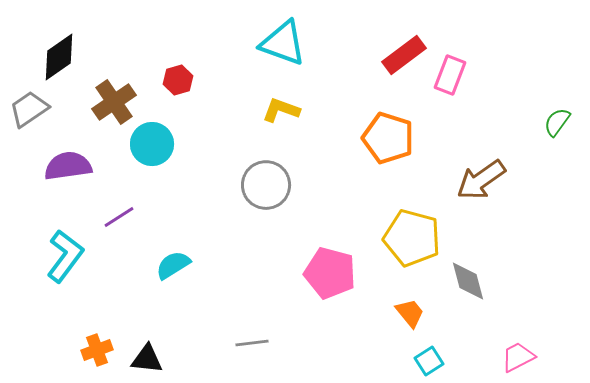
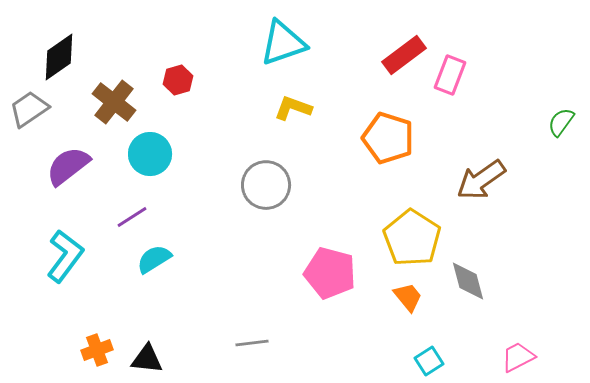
cyan triangle: rotated 39 degrees counterclockwise
brown cross: rotated 18 degrees counterclockwise
yellow L-shape: moved 12 px right, 2 px up
green semicircle: moved 4 px right
cyan circle: moved 2 px left, 10 px down
purple semicircle: rotated 30 degrees counterclockwise
purple line: moved 13 px right
yellow pentagon: rotated 18 degrees clockwise
cyan semicircle: moved 19 px left, 6 px up
orange trapezoid: moved 2 px left, 16 px up
